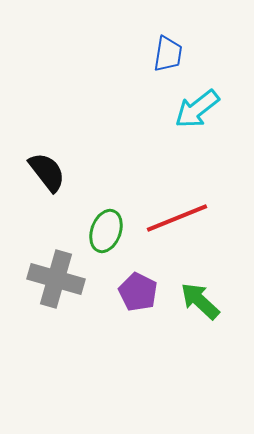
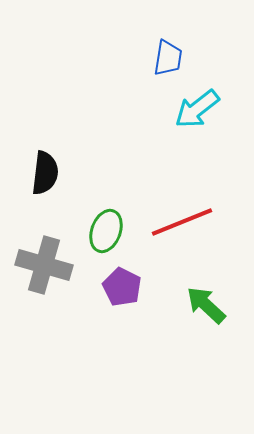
blue trapezoid: moved 4 px down
black semicircle: moved 2 px left, 1 px down; rotated 45 degrees clockwise
red line: moved 5 px right, 4 px down
gray cross: moved 12 px left, 14 px up
purple pentagon: moved 16 px left, 5 px up
green arrow: moved 6 px right, 4 px down
